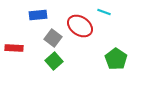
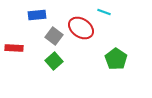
blue rectangle: moved 1 px left
red ellipse: moved 1 px right, 2 px down
gray square: moved 1 px right, 2 px up
